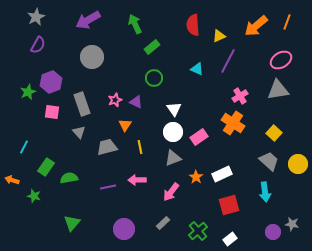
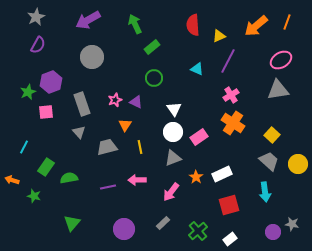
pink cross at (240, 96): moved 9 px left, 1 px up
pink square at (52, 112): moved 6 px left; rotated 14 degrees counterclockwise
yellow square at (274, 133): moved 2 px left, 2 px down
